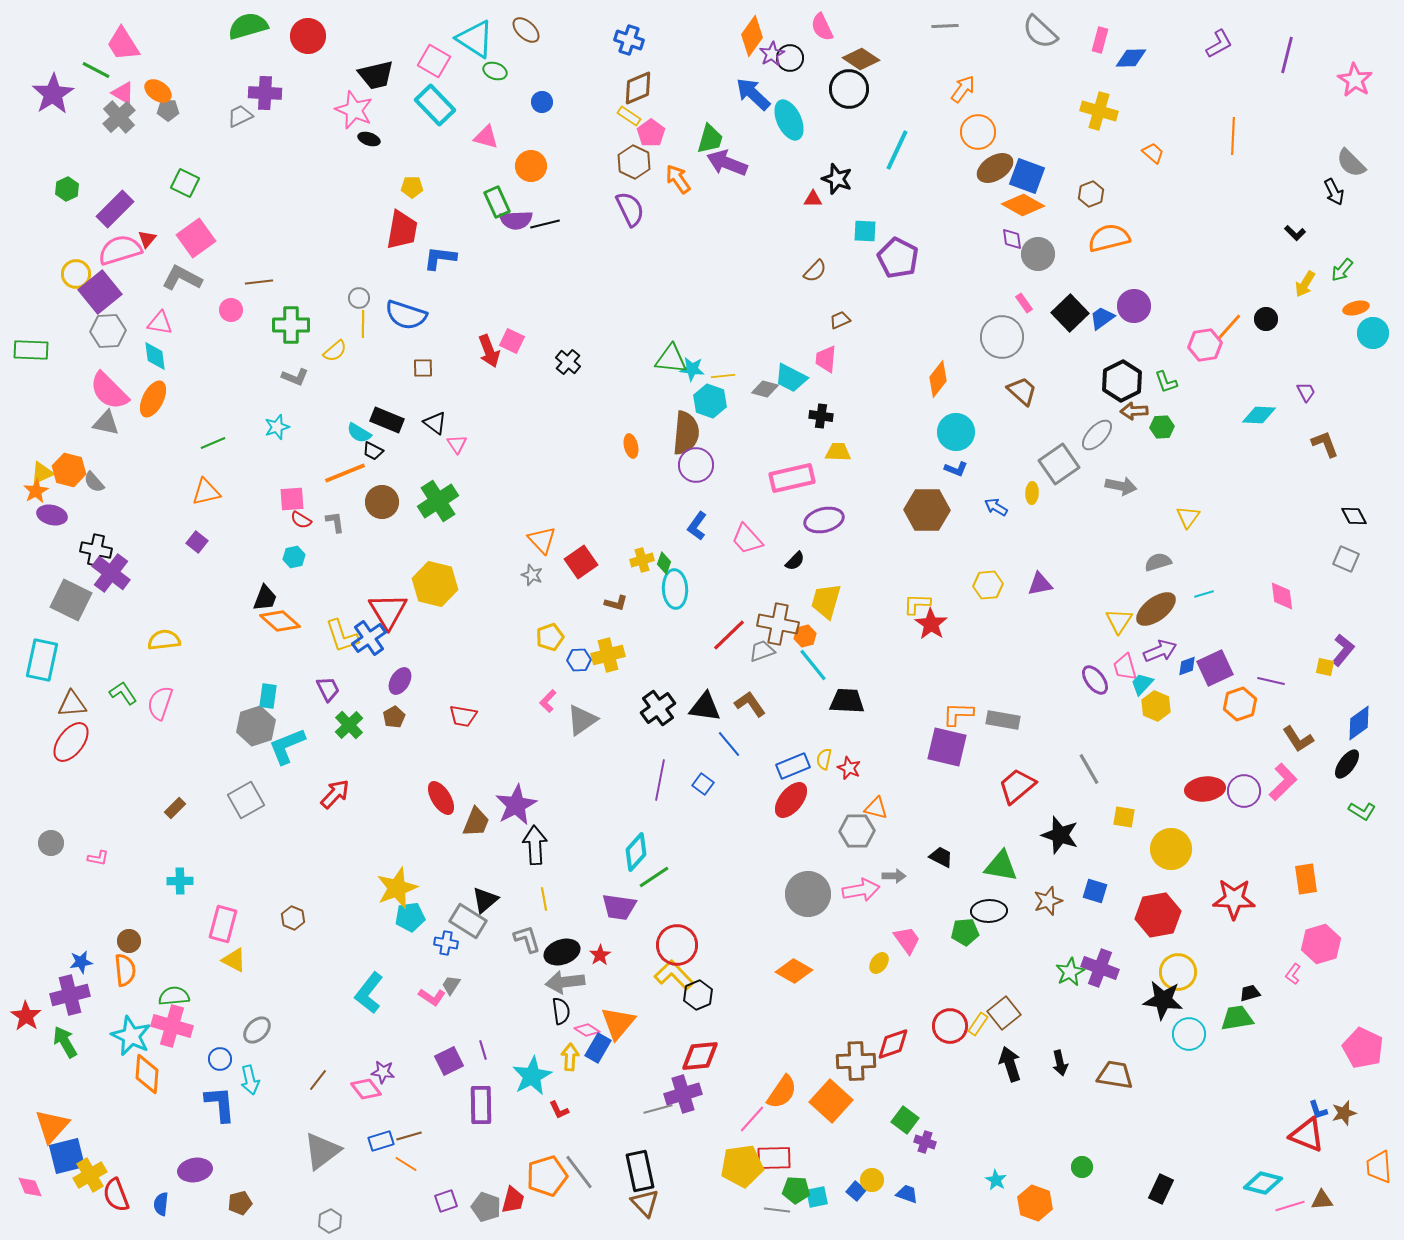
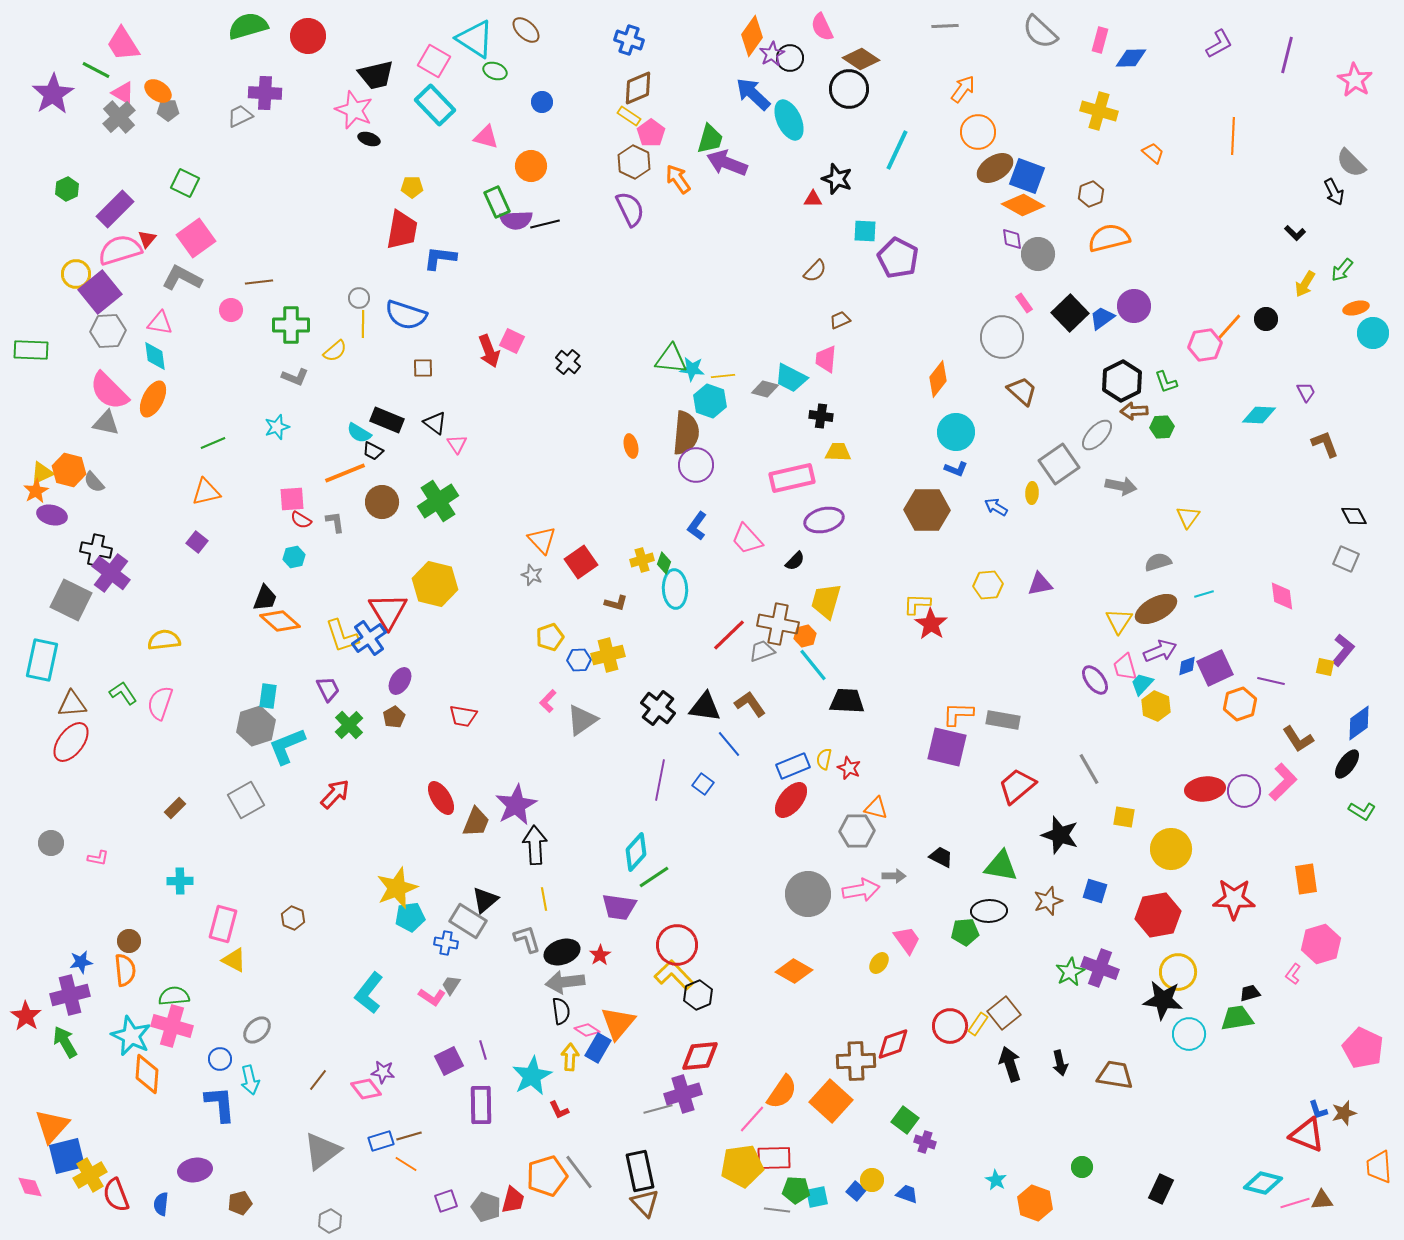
brown ellipse at (1156, 609): rotated 9 degrees clockwise
black cross at (658, 708): rotated 16 degrees counterclockwise
pink line at (1290, 1206): moved 5 px right, 3 px up
